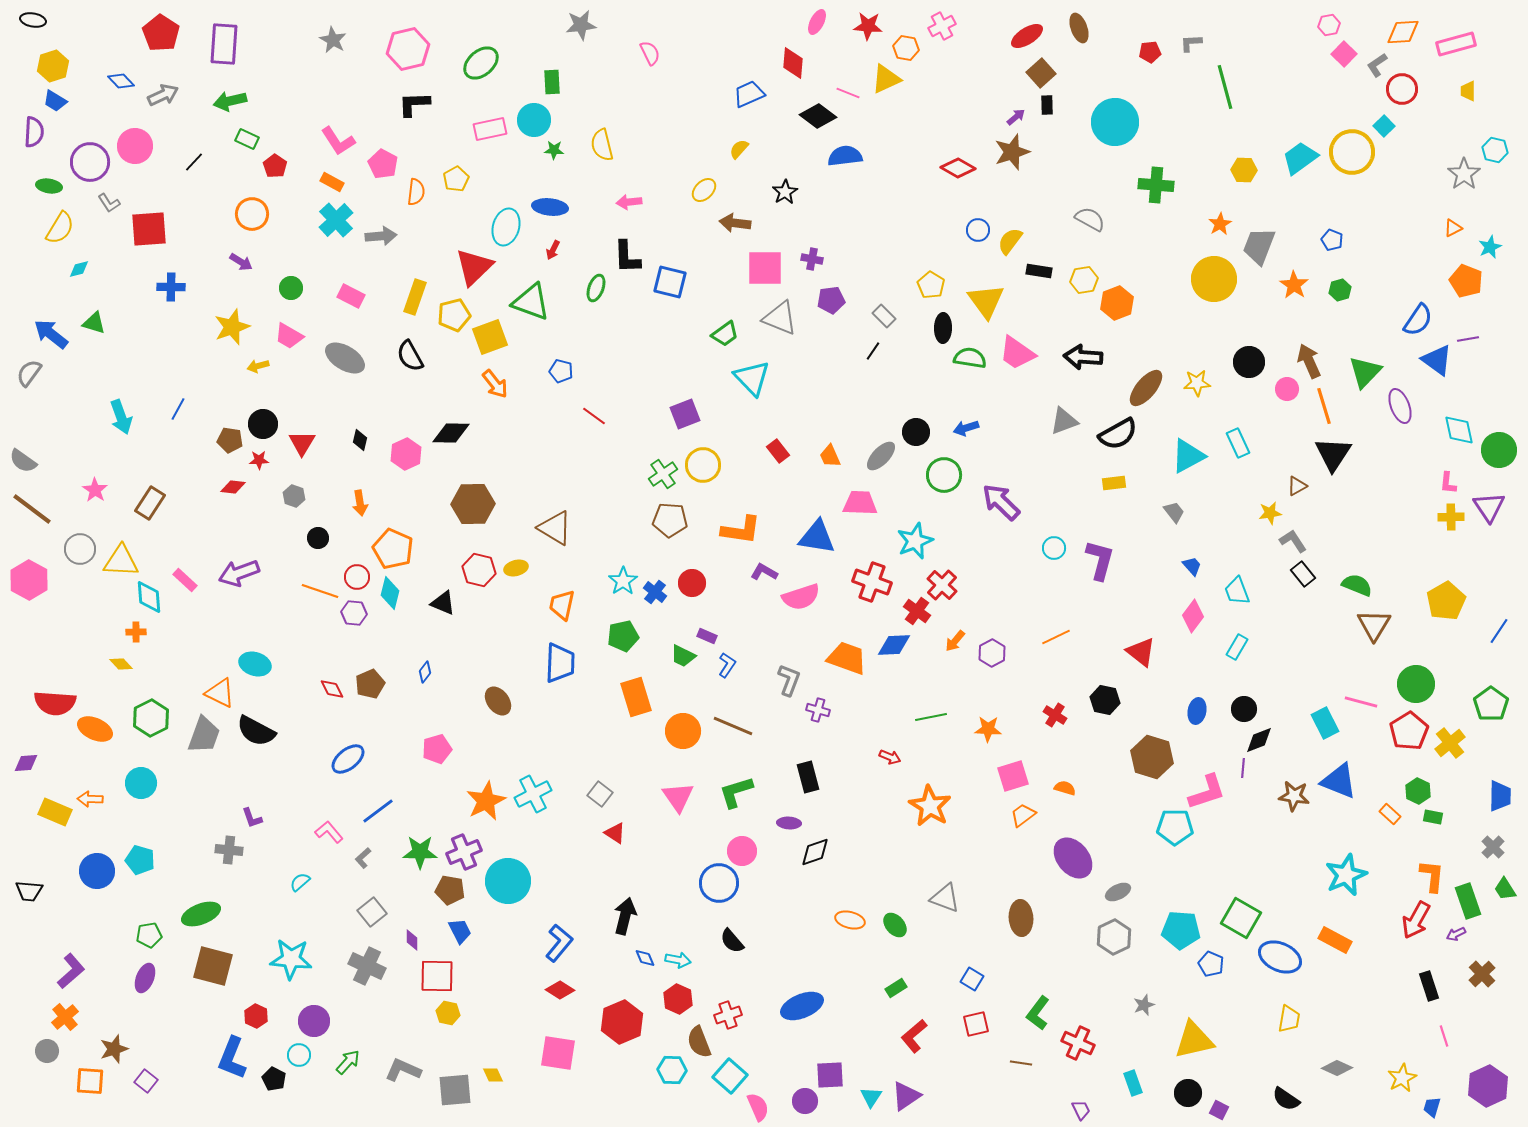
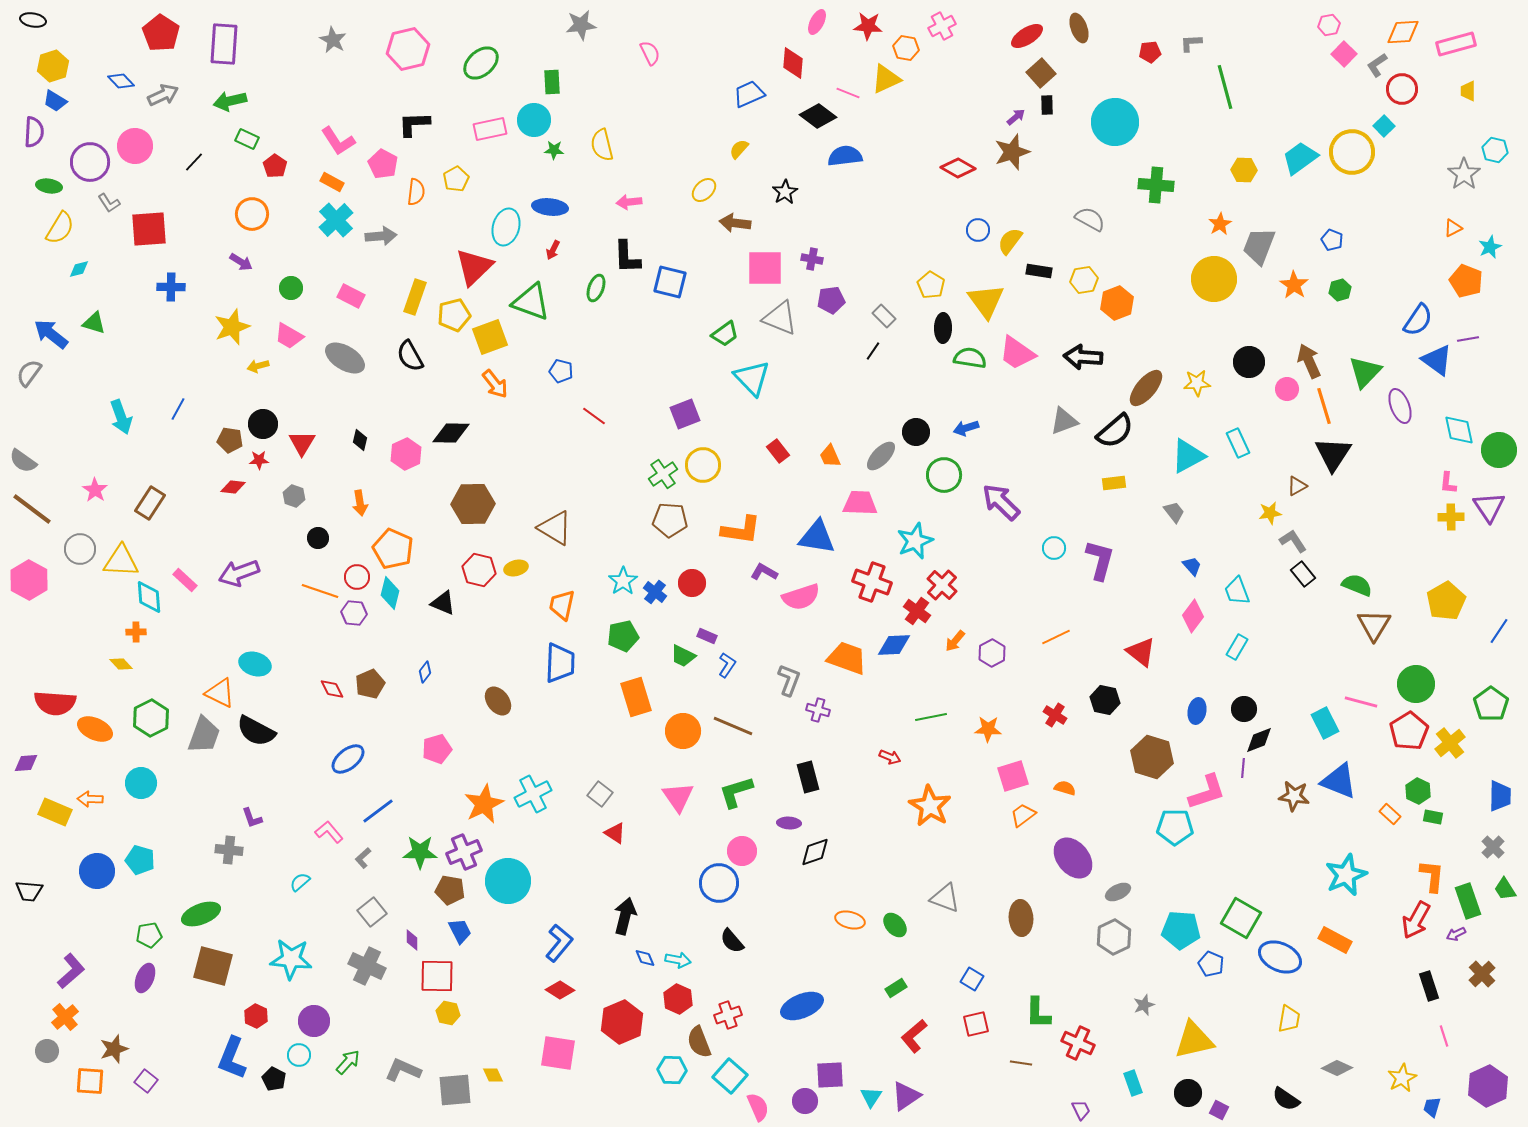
black L-shape at (414, 104): moved 20 px down
black semicircle at (1118, 434): moved 3 px left, 3 px up; rotated 12 degrees counterclockwise
orange star at (486, 801): moved 2 px left, 3 px down
green L-shape at (1038, 1013): rotated 36 degrees counterclockwise
